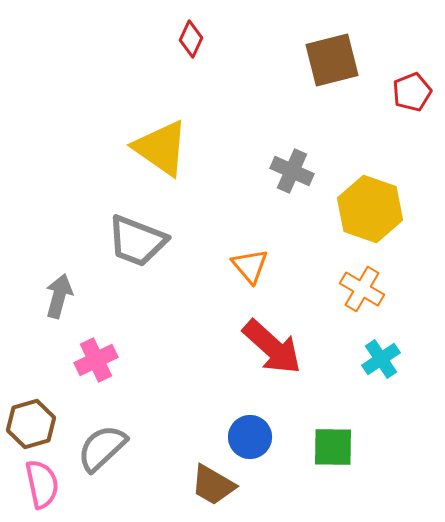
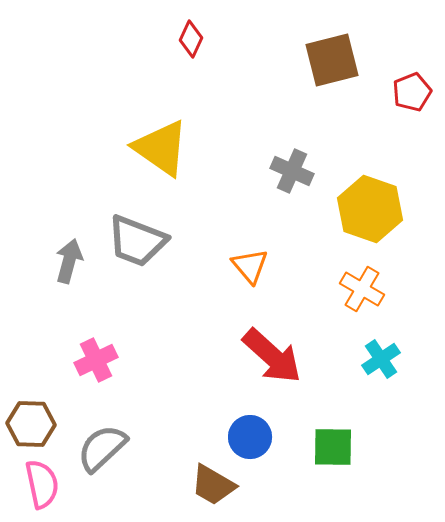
gray arrow: moved 10 px right, 35 px up
red arrow: moved 9 px down
brown hexagon: rotated 18 degrees clockwise
